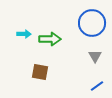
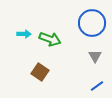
green arrow: rotated 20 degrees clockwise
brown square: rotated 24 degrees clockwise
